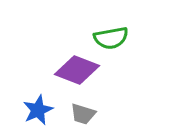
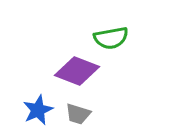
purple diamond: moved 1 px down
gray trapezoid: moved 5 px left
